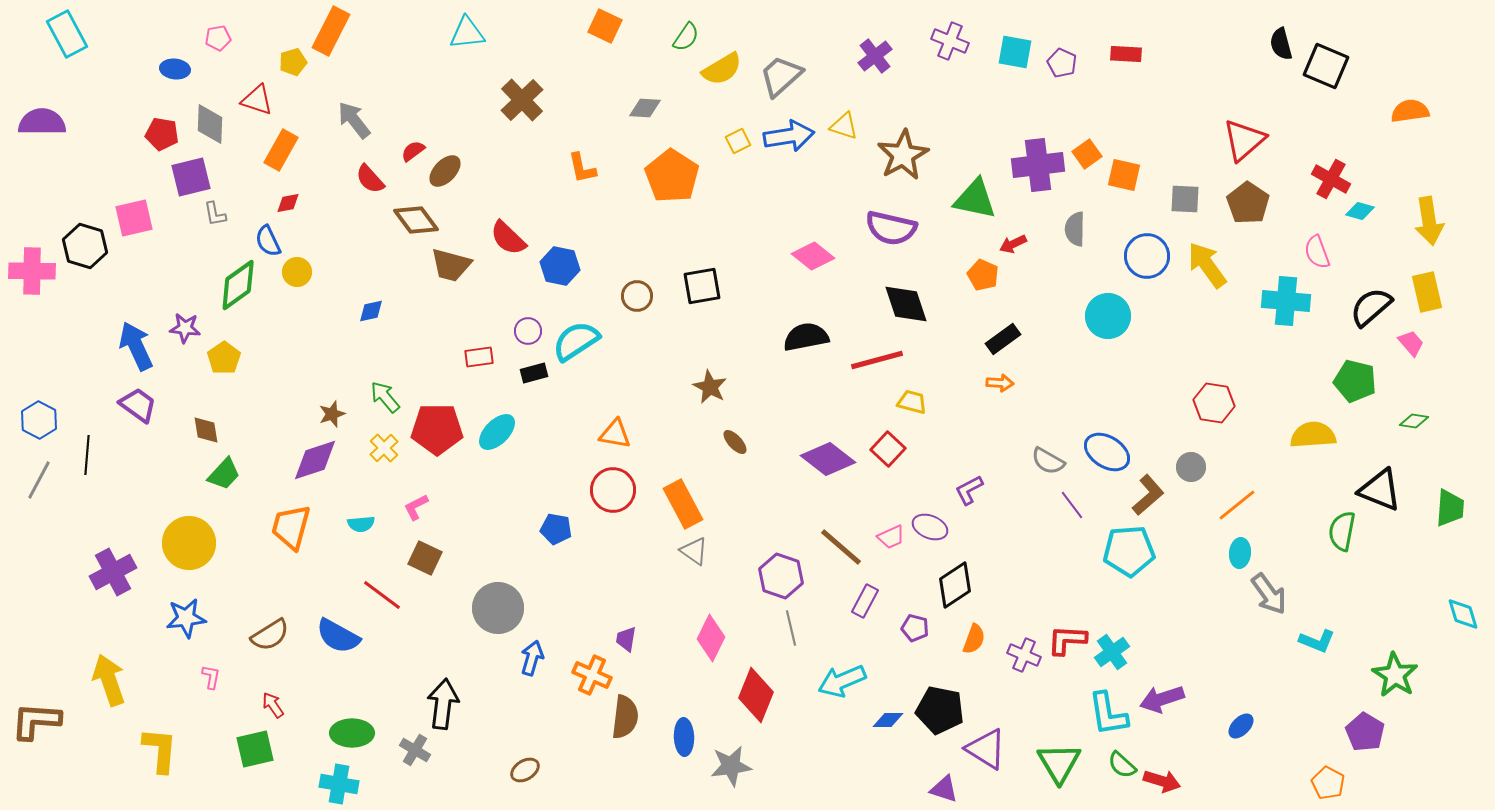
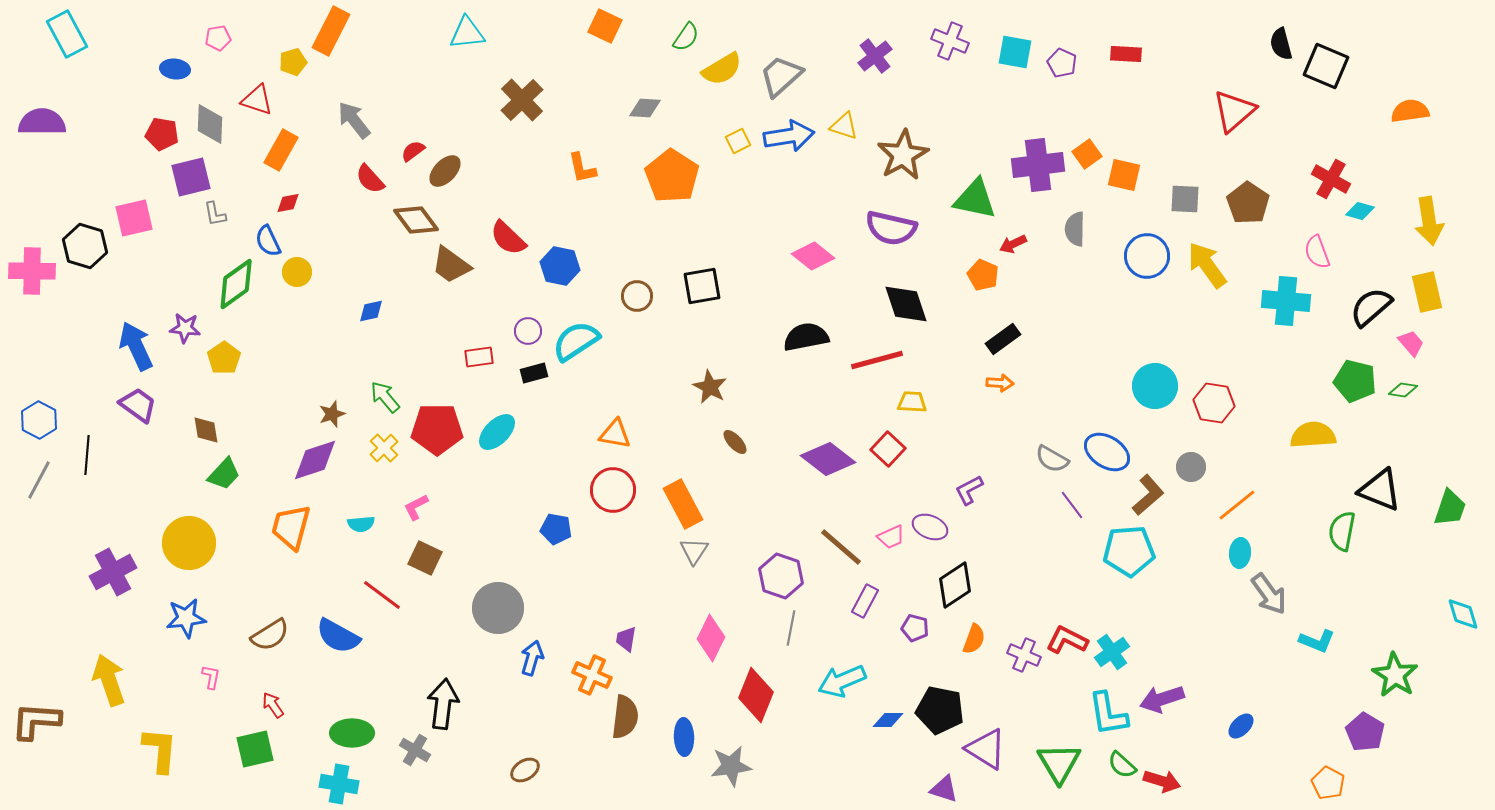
red triangle at (1244, 140): moved 10 px left, 29 px up
brown trapezoid at (451, 265): rotated 21 degrees clockwise
green diamond at (238, 285): moved 2 px left, 1 px up
cyan circle at (1108, 316): moved 47 px right, 70 px down
yellow trapezoid at (912, 402): rotated 12 degrees counterclockwise
green diamond at (1414, 421): moved 11 px left, 31 px up
gray semicircle at (1048, 461): moved 4 px right, 2 px up
green trapezoid at (1450, 508): rotated 15 degrees clockwise
gray triangle at (694, 551): rotated 28 degrees clockwise
gray line at (791, 628): rotated 24 degrees clockwise
red L-shape at (1067, 640): rotated 24 degrees clockwise
